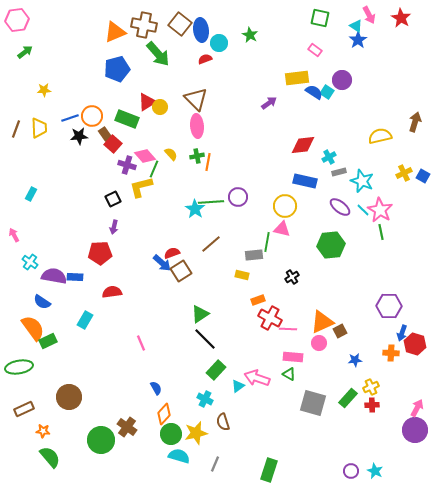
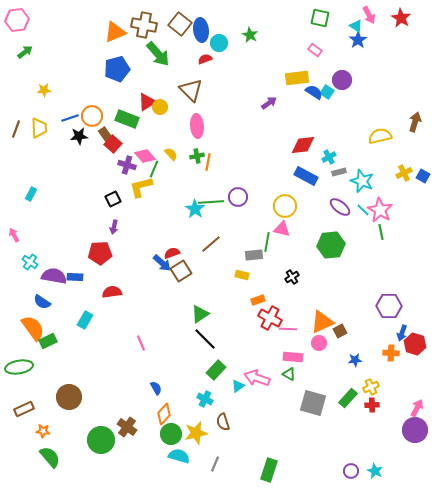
brown triangle at (196, 99): moved 5 px left, 9 px up
blue rectangle at (305, 181): moved 1 px right, 5 px up; rotated 15 degrees clockwise
